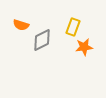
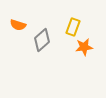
orange semicircle: moved 3 px left
gray diamond: rotated 15 degrees counterclockwise
